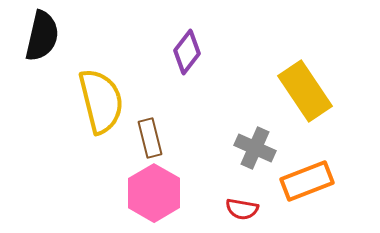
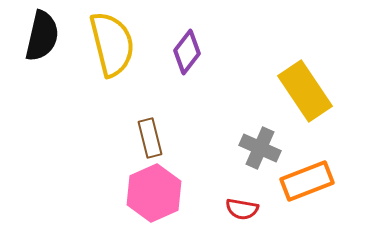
yellow semicircle: moved 11 px right, 57 px up
gray cross: moved 5 px right
pink hexagon: rotated 6 degrees clockwise
